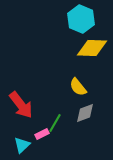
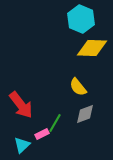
gray diamond: moved 1 px down
